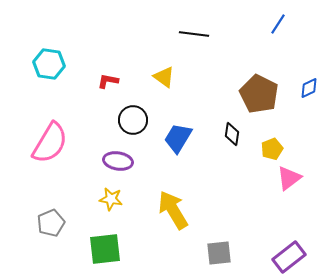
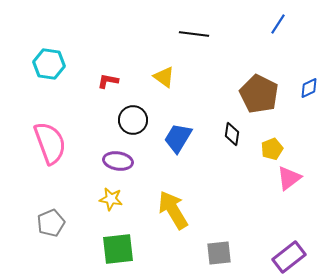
pink semicircle: rotated 51 degrees counterclockwise
green square: moved 13 px right
